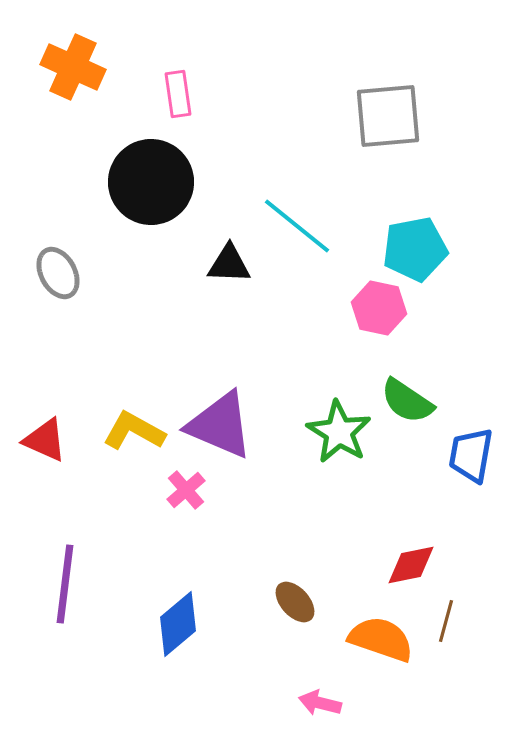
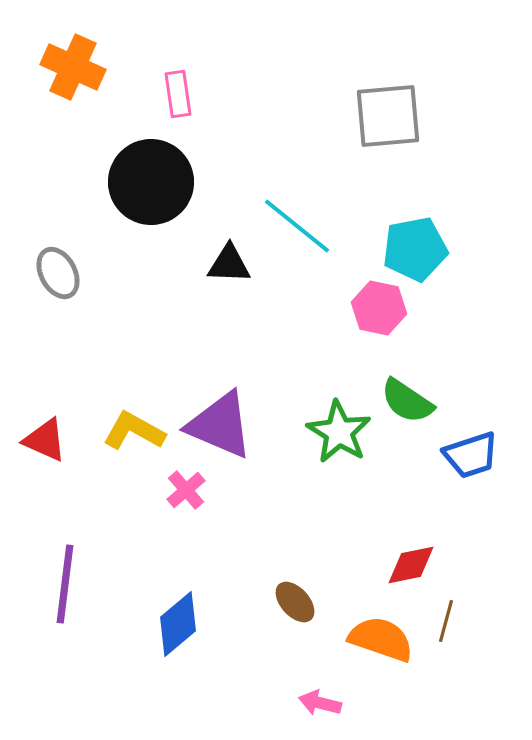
blue trapezoid: rotated 118 degrees counterclockwise
